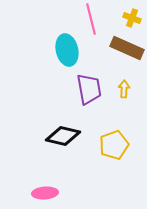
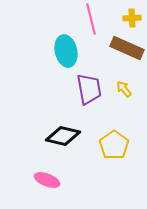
yellow cross: rotated 24 degrees counterclockwise
cyan ellipse: moved 1 px left, 1 px down
yellow arrow: rotated 42 degrees counterclockwise
yellow pentagon: rotated 16 degrees counterclockwise
pink ellipse: moved 2 px right, 13 px up; rotated 25 degrees clockwise
